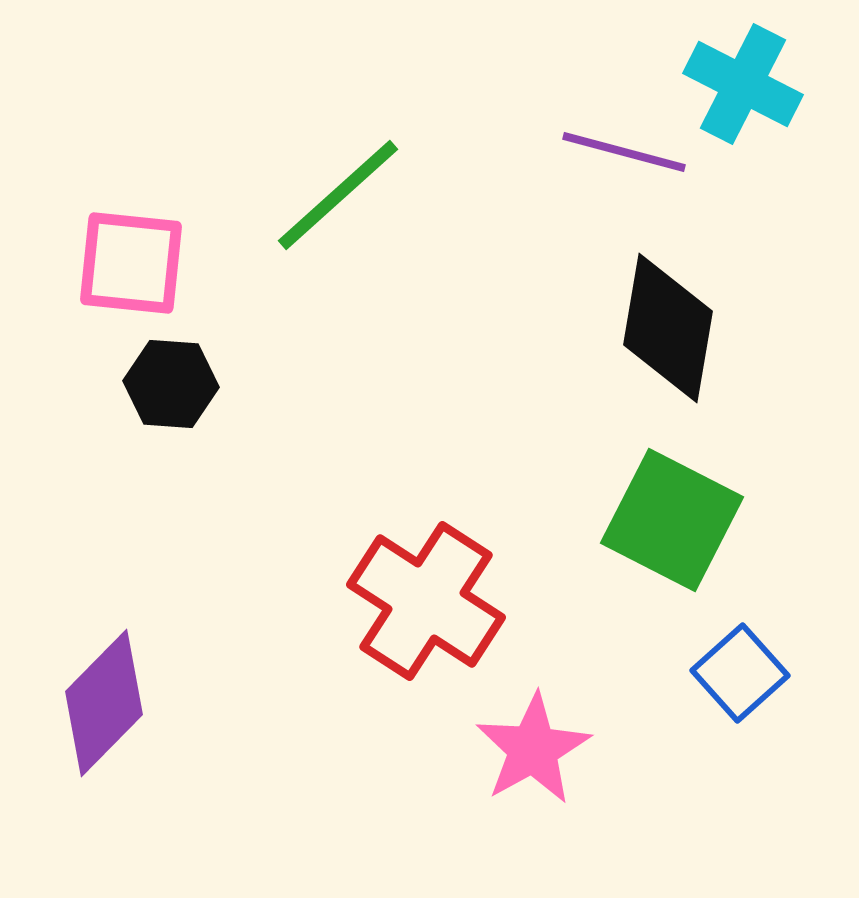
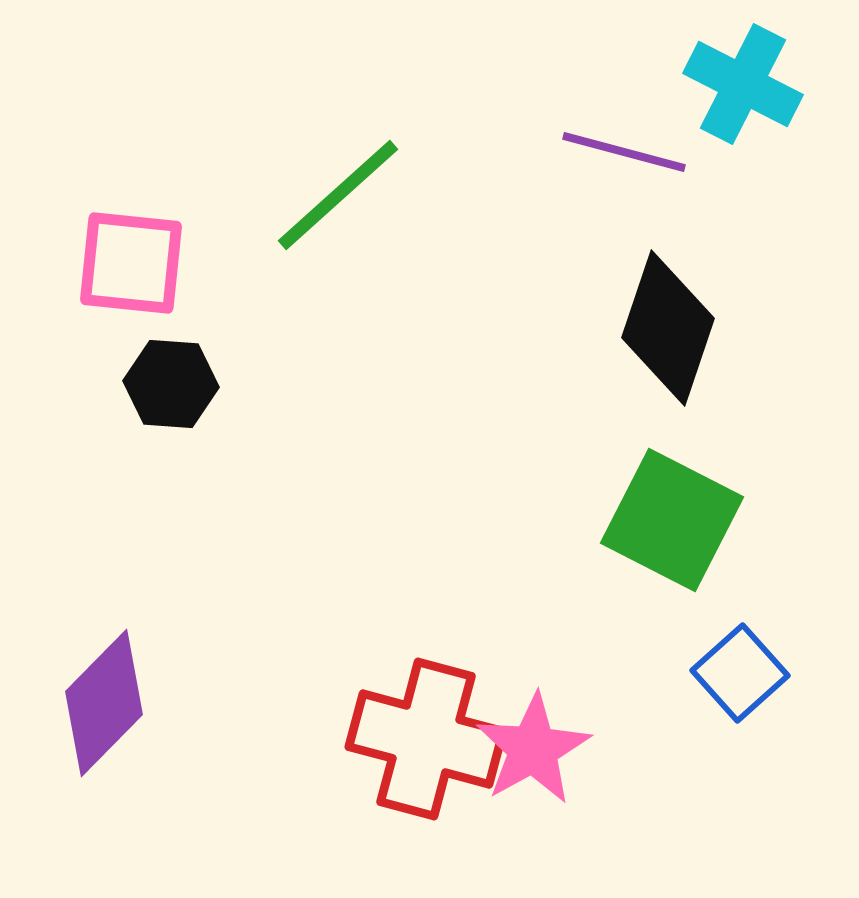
black diamond: rotated 9 degrees clockwise
red cross: moved 138 px down; rotated 18 degrees counterclockwise
